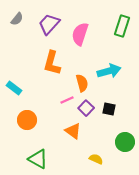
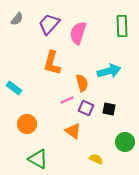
green rectangle: rotated 20 degrees counterclockwise
pink semicircle: moved 2 px left, 1 px up
purple square: rotated 21 degrees counterclockwise
orange circle: moved 4 px down
